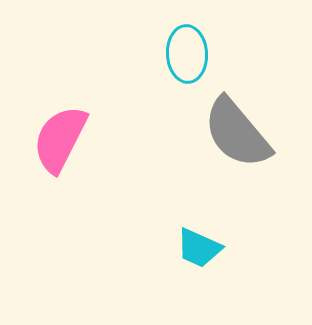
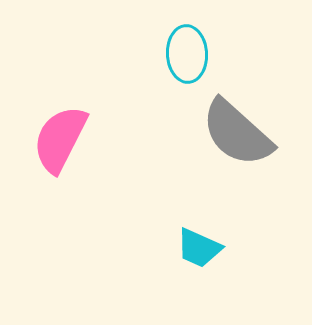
gray semicircle: rotated 8 degrees counterclockwise
